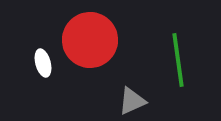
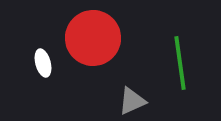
red circle: moved 3 px right, 2 px up
green line: moved 2 px right, 3 px down
